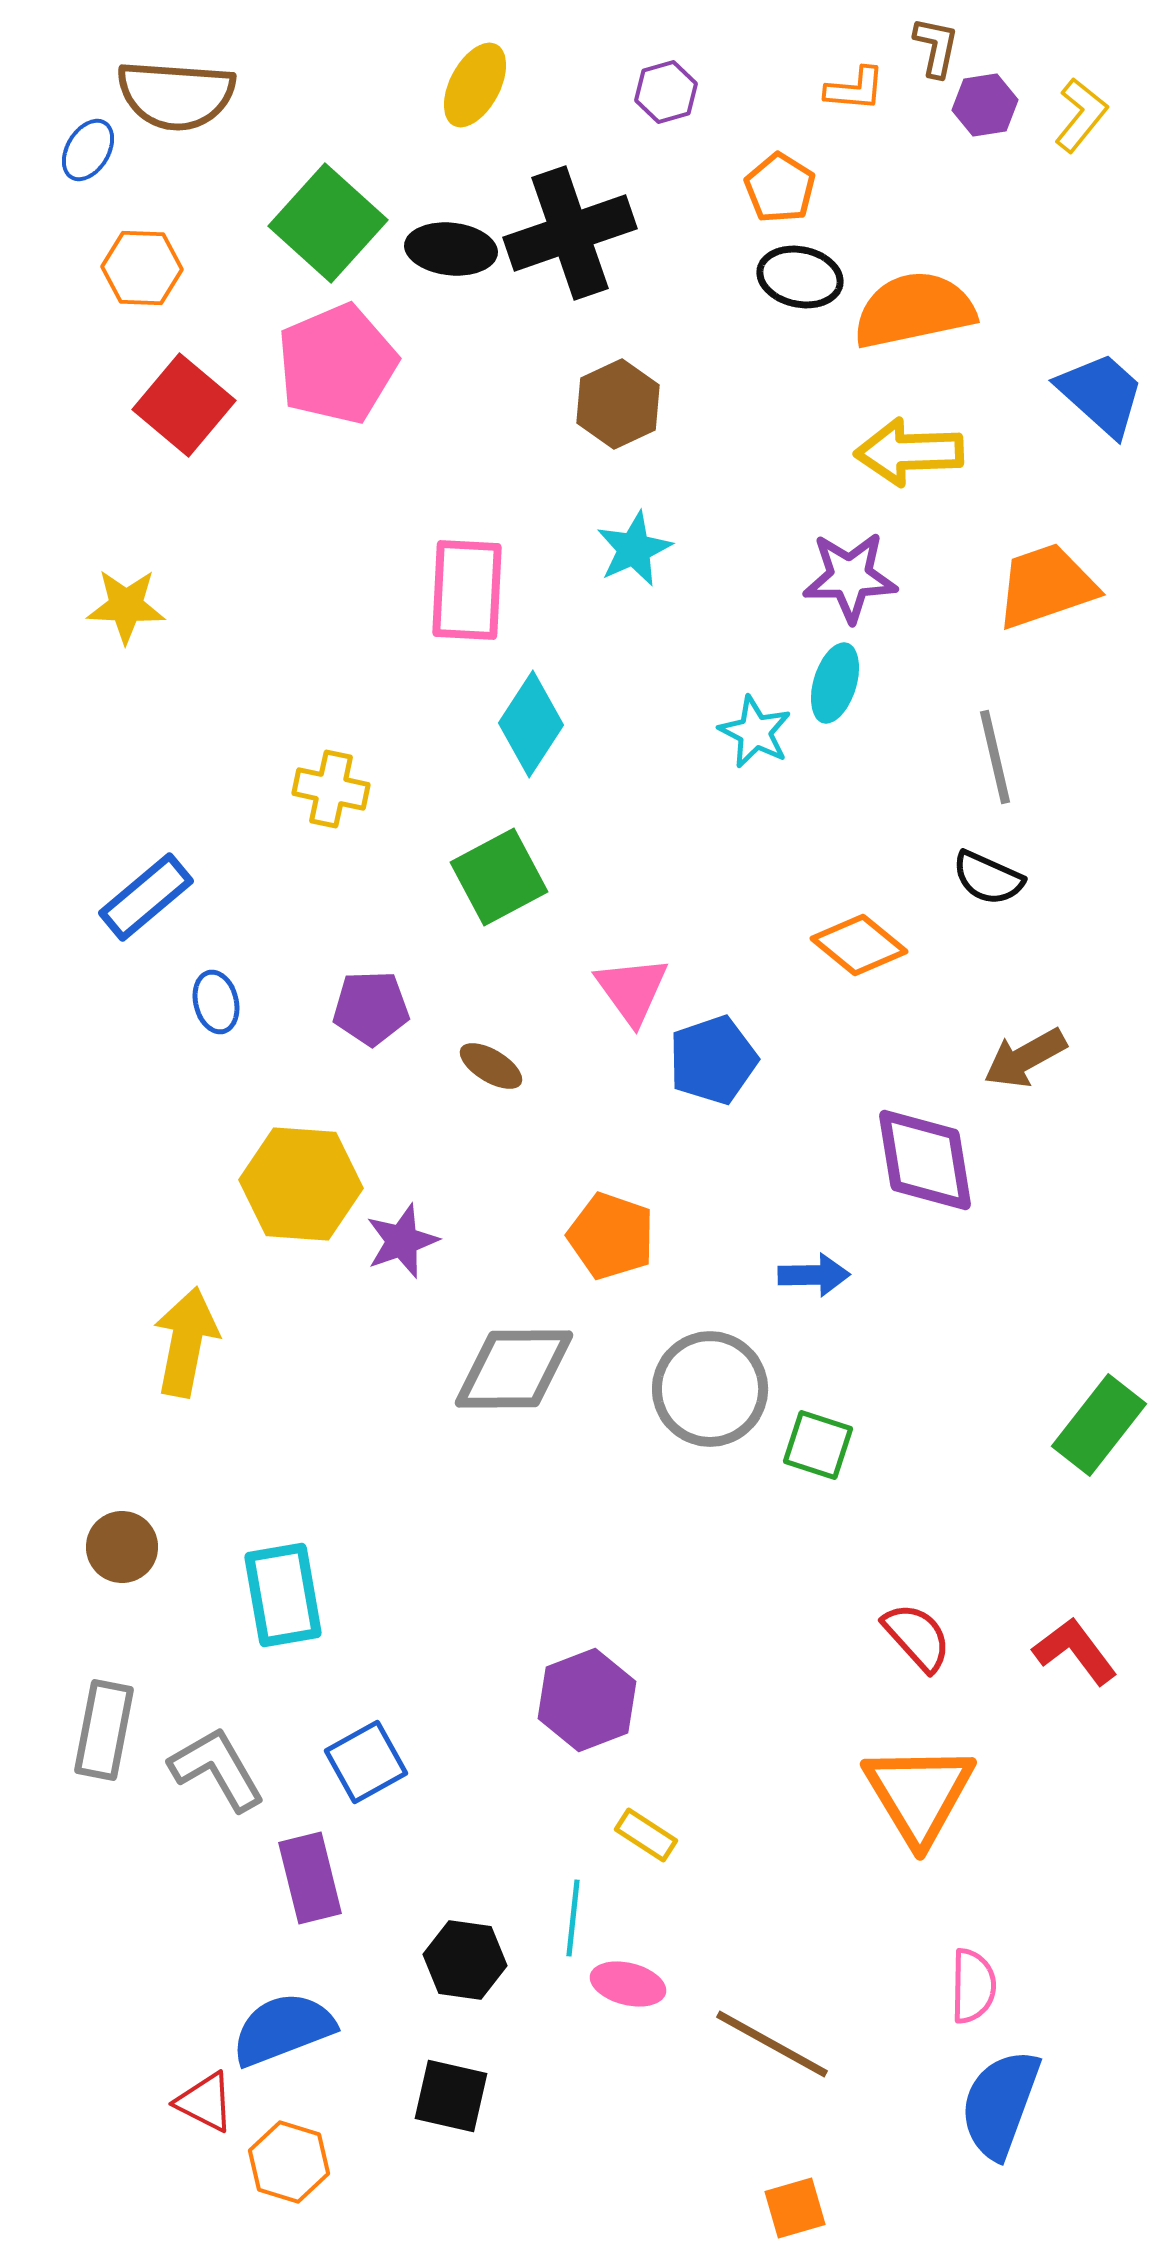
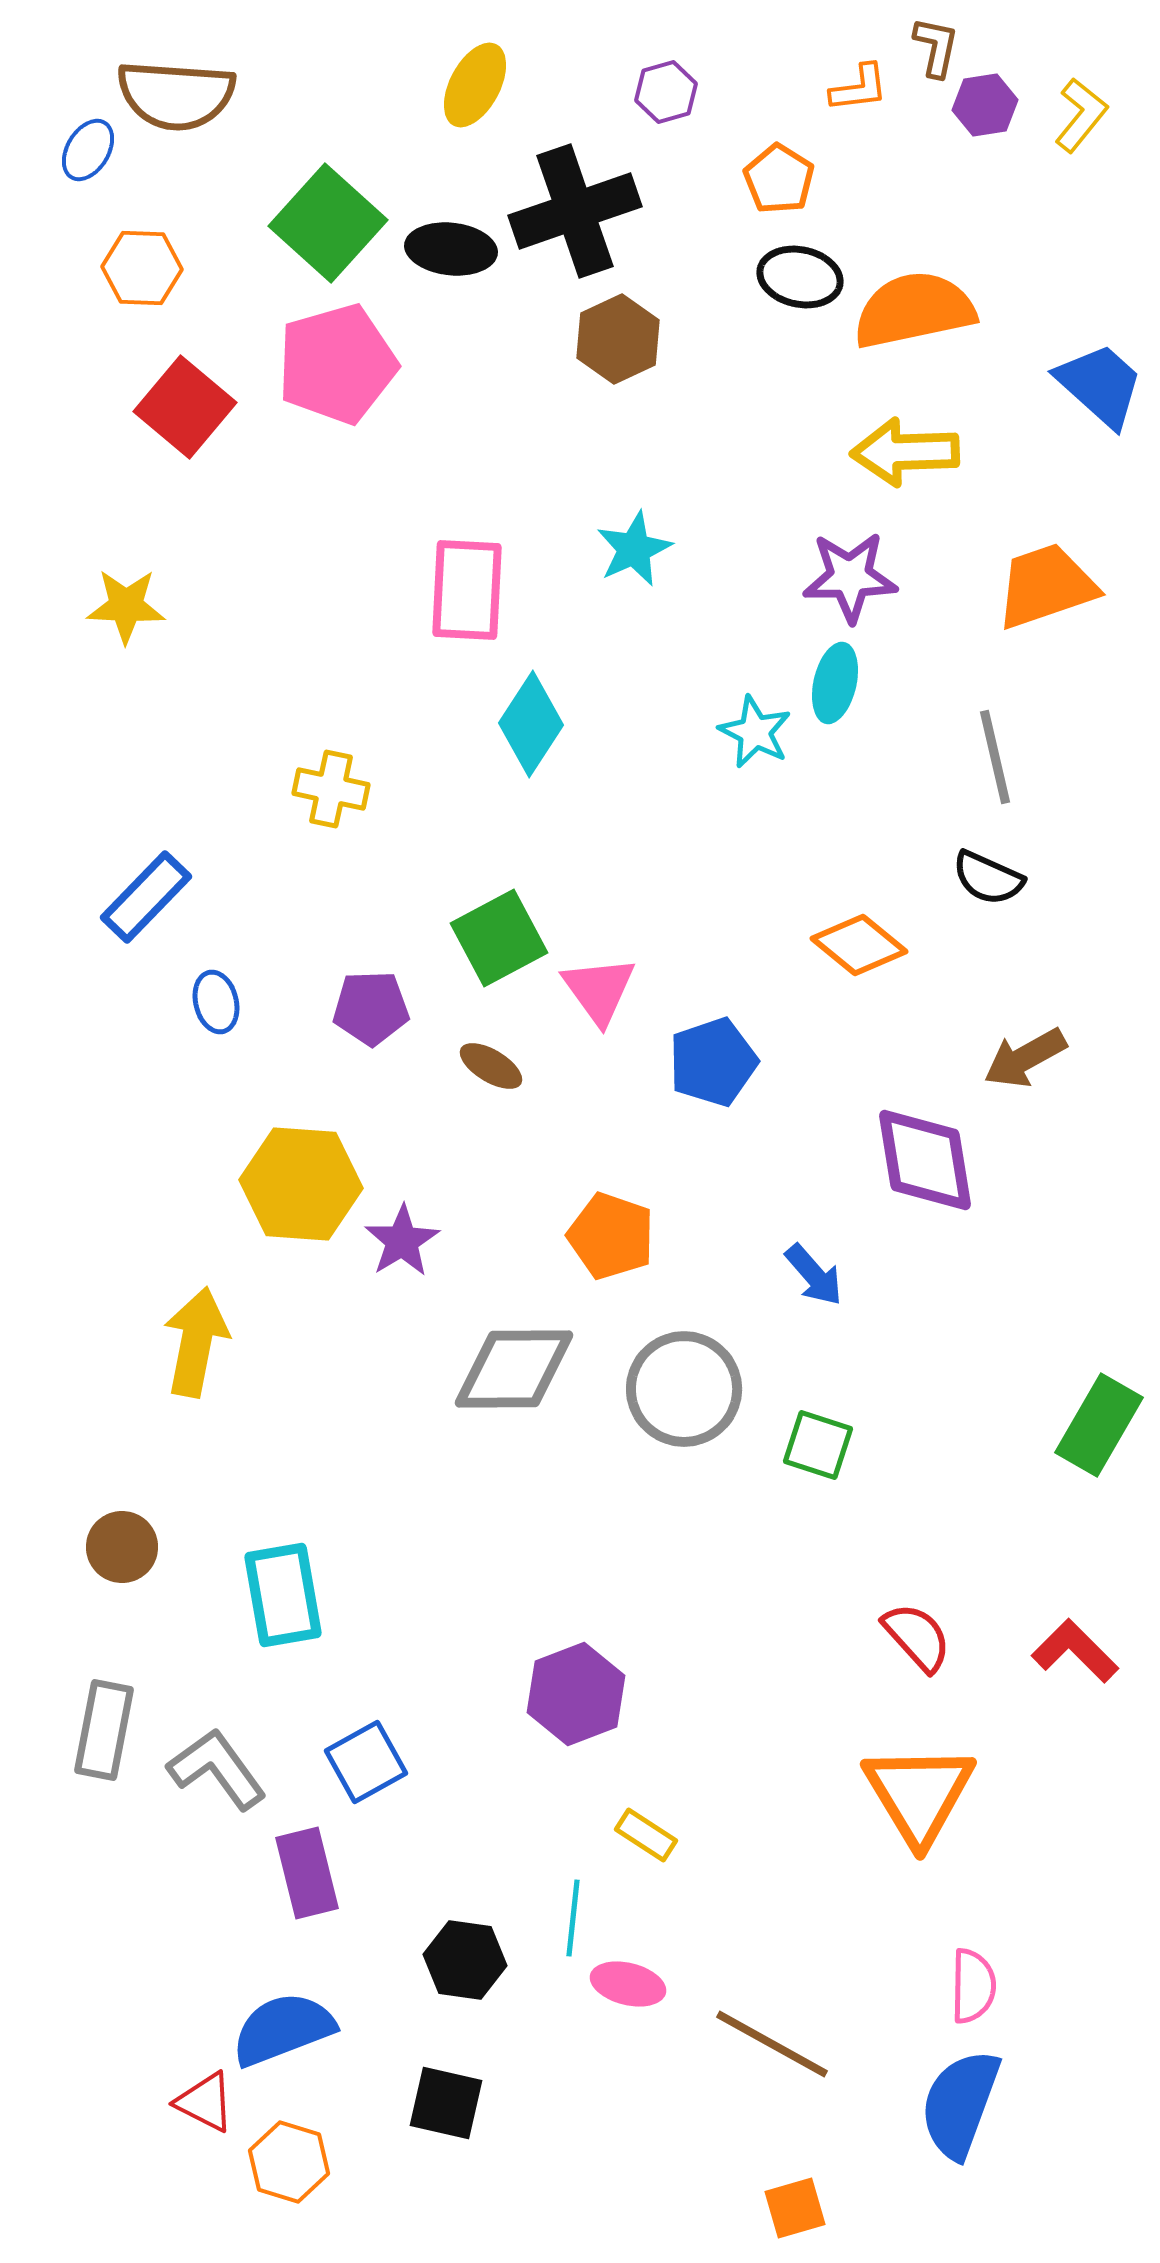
orange L-shape at (855, 89): moved 4 px right, 1 px up; rotated 12 degrees counterclockwise
orange pentagon at (780, 188): moved 1 px left, 9 px up
black cross at (570, 233): moved 5 px right, 22 px up
pink pentagon at (337, 364): rotated 7 degrees clockwise
blue trapezoid at (1101, 394): moved 1 px left, 9 px up
brown hexagon at (618, 404): moved 65 px up
red square at (184, 405): moved 1 px right, 2 px down
yellow arrow at (909, 452): moved 4 px left
cyan ellipse at (835, 683): rotated 4 degrees counterclockwise
green square at (499, 877): moved 61 px down
blue rectangle at (146, 897): rotated 6 degrees counterclockwise
pink triangle at (632, 990): moved 33 px left
blue pentagon at (713, 1060): moved 2 px down
purple star at (402, 1241): rotated 12 degrees counterclockwise
blue arrow at (814, 1275): rotated 50 degrees clockwise
yellow arrow at (186, 1342): moved 10 px right
gray circle at (710, 1389): moved 26 px left
green rectangle at (1099, 1425): rotated 8 degrees counterclockwise
red L-shape at (1075, 1651): rotated 8 degrees counterclockwise
purple hexagon at (587, 1700): moved 11 px left, 6 px up
gray L-shape at (217, 1769): rotated 6 degrees counterclockwise
purple rectangle at (310, 1878): moved 3 px left, 5 px up
black square at (451, 2096): moved 5 px left, 7 px down
blue semicircle at (1000, 2104): moved 40 px left
